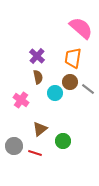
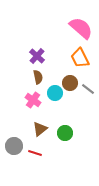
orange trapezoid: moved 7 px right; rotated 35 degrees counterclockwise
brown circle: moved 1 px down
pink cross: moved 12 px right
green circle: moved 2 px right, 8 px up
